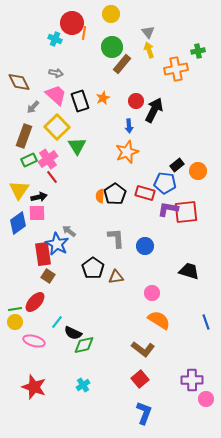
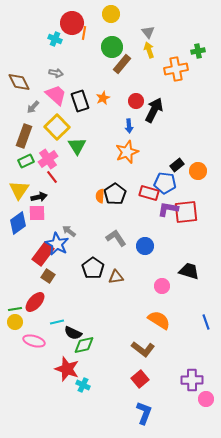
green rectangle at (29, 160): moved 3 px left, 1 px down
red rectangle at (145, 193): moved 4 px right
gray L-shape at (116, 238): rotated 30 degrees counterclockwise
red rectangle at (43, 254): rotated 45 degrees clockwise
pink circle at (152, 293): moved 10 px right, 7 px up
cyan line at (57, 322): rotated 40 degrees clockwise
cyan cross at (83, 385): rotated 32 degrees counterclockwise
red star at (34, 387): moved 33 px right, 18 px up
